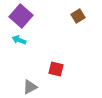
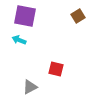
purple square: moved 4 px right; rotated 30 degrees counterclockwise
